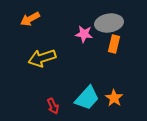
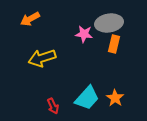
orange star: moved 1 px right
